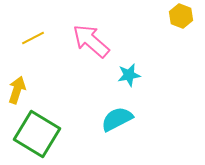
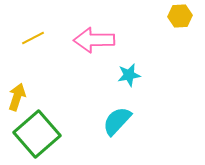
yellow hexagon: moved 1 px left; rotated 25 degrees counterclockwise
pink arrow: moved 3 px right, 1 px up; rotated 42 degrees counterclockwise
yellow arrow: moved 7 px down
cyan semicircle: moved 2 px down; rotated 20 degrees counterclockwise
green square: rotated 18 degrees clockwise
